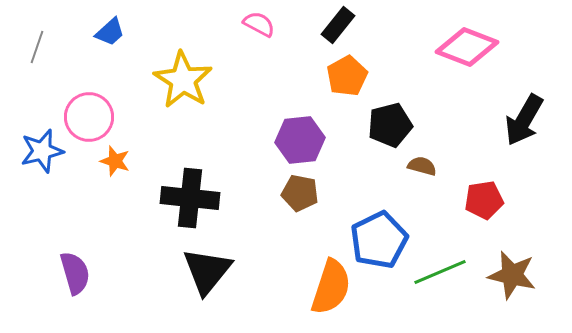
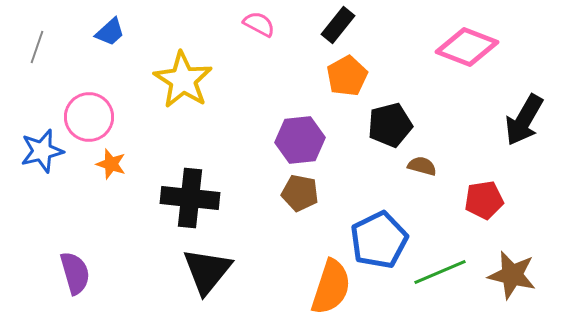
orange star: moved 4 px left, 3 px down
